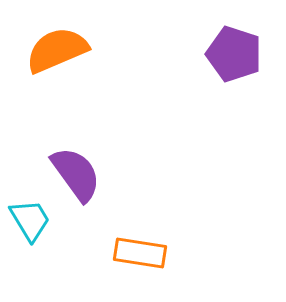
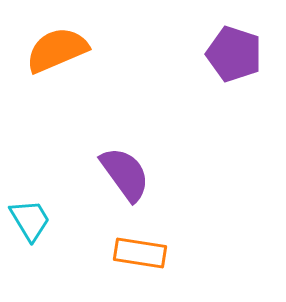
purple semicircle: moved 49 px right
